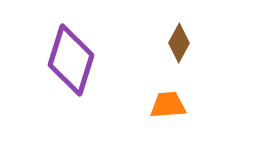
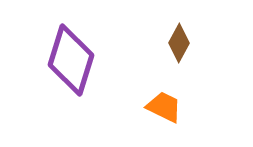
orange trapezoid: moved 4 px left, 2 px down; rotated 30 degrees clockwise
